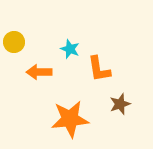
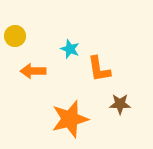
yellow circle: moved 1 px right, 6 px up
orange arrow: moved 6 px left, 1 px up
brown star: rotated 20 degrees clockwise
orange star: rotated 9 degrees counterclockwise
